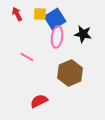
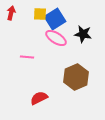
red arrow: moved 6 px left, 1 px up; rotated 40 degrees clockwise
pink ellipse: moved 1 px left, 1 px down; rotated 65 degrees counterclockwise
pink line: rotated 24 degrees counterclockwise
brown hexagon: moved 6 px right, 4 px down
red semicircle: moved 3 px up
